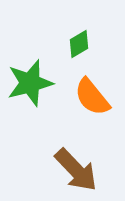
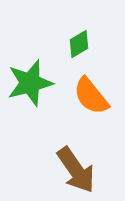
orange semicircle: moved 1 px left, 1 px up
brown arrow: rotated 9 degrees clockwise
